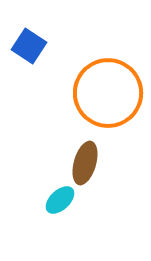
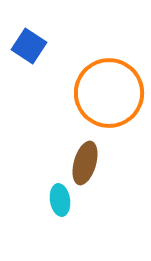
orange circle: moved 1 px right
cyan ellipse: rotated 56 degrees counterclockwise
